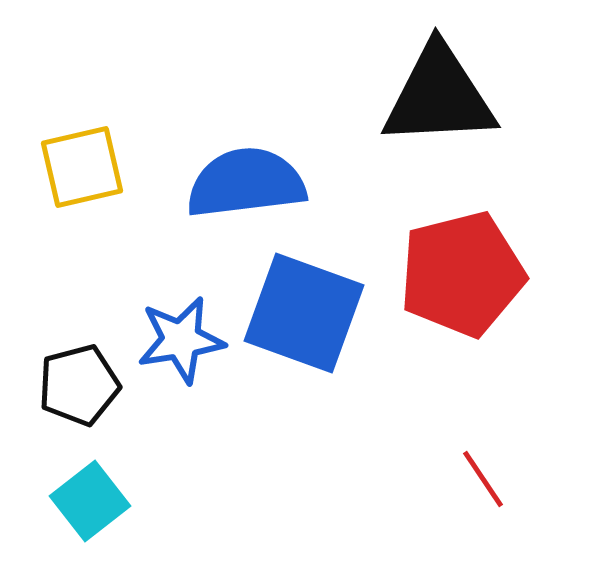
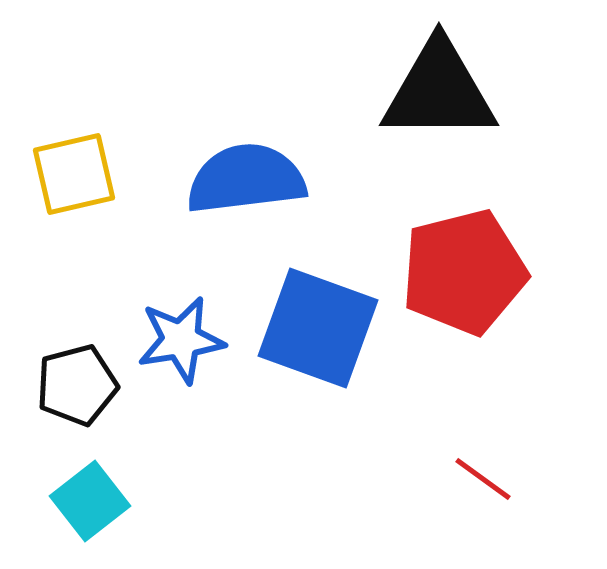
black triangle: moved 5 px up; rotated 3 degrees clockwise
yellow square: moved 8 px left, 7 px down
blue semicircle: moved 4 px up
red pentagon: moved 2 px right, 2 px up
blue square: moved 14 px right, 15 px down
black pentagon: moved 2 px left
red line: rotated 20 degrees counterclockwise
